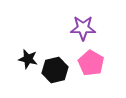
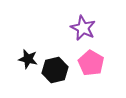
purple star: rotated 25 degrees clockwise
